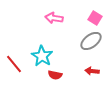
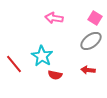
red arrow: moved 4 px left, 1 px up
